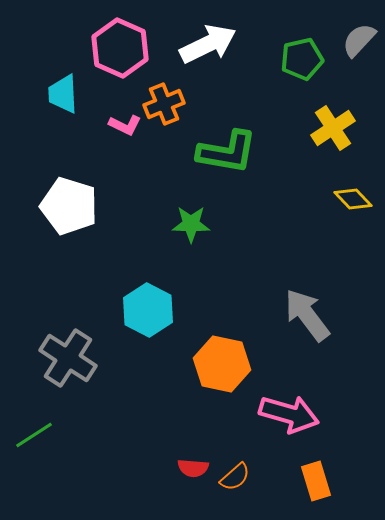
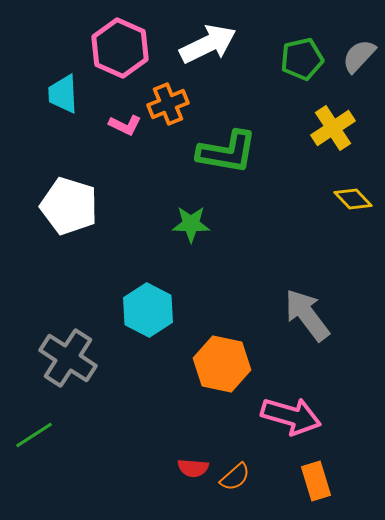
gray semicircle: moved 16 px down
orange cross: moved 4 px right
pink arrow: moved 2 px right, 2 px down
